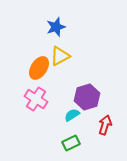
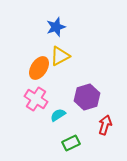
cyan semicircle: moved 14 px left
